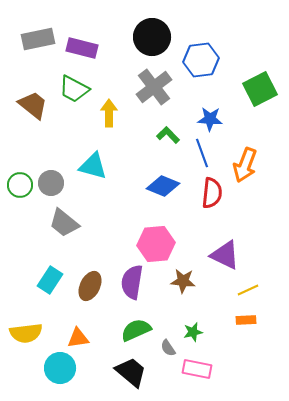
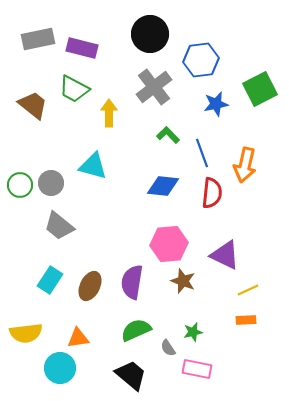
black circle: moved 2 px left, 3 px up
blue star: moved 6 px right, 15 px up; rotated 15 degrees counterclockwise
orange arrow: rotated 8 degrees counterclockwise
blue diamond: rotated 16 degrees counterclockwise
gray trapezoid: moved 5 px left, 3 px down
pink hexagon: moved 13 px right
brown star: rotated 15 degrees clockwise
black trapezoid: moved 3 px down
